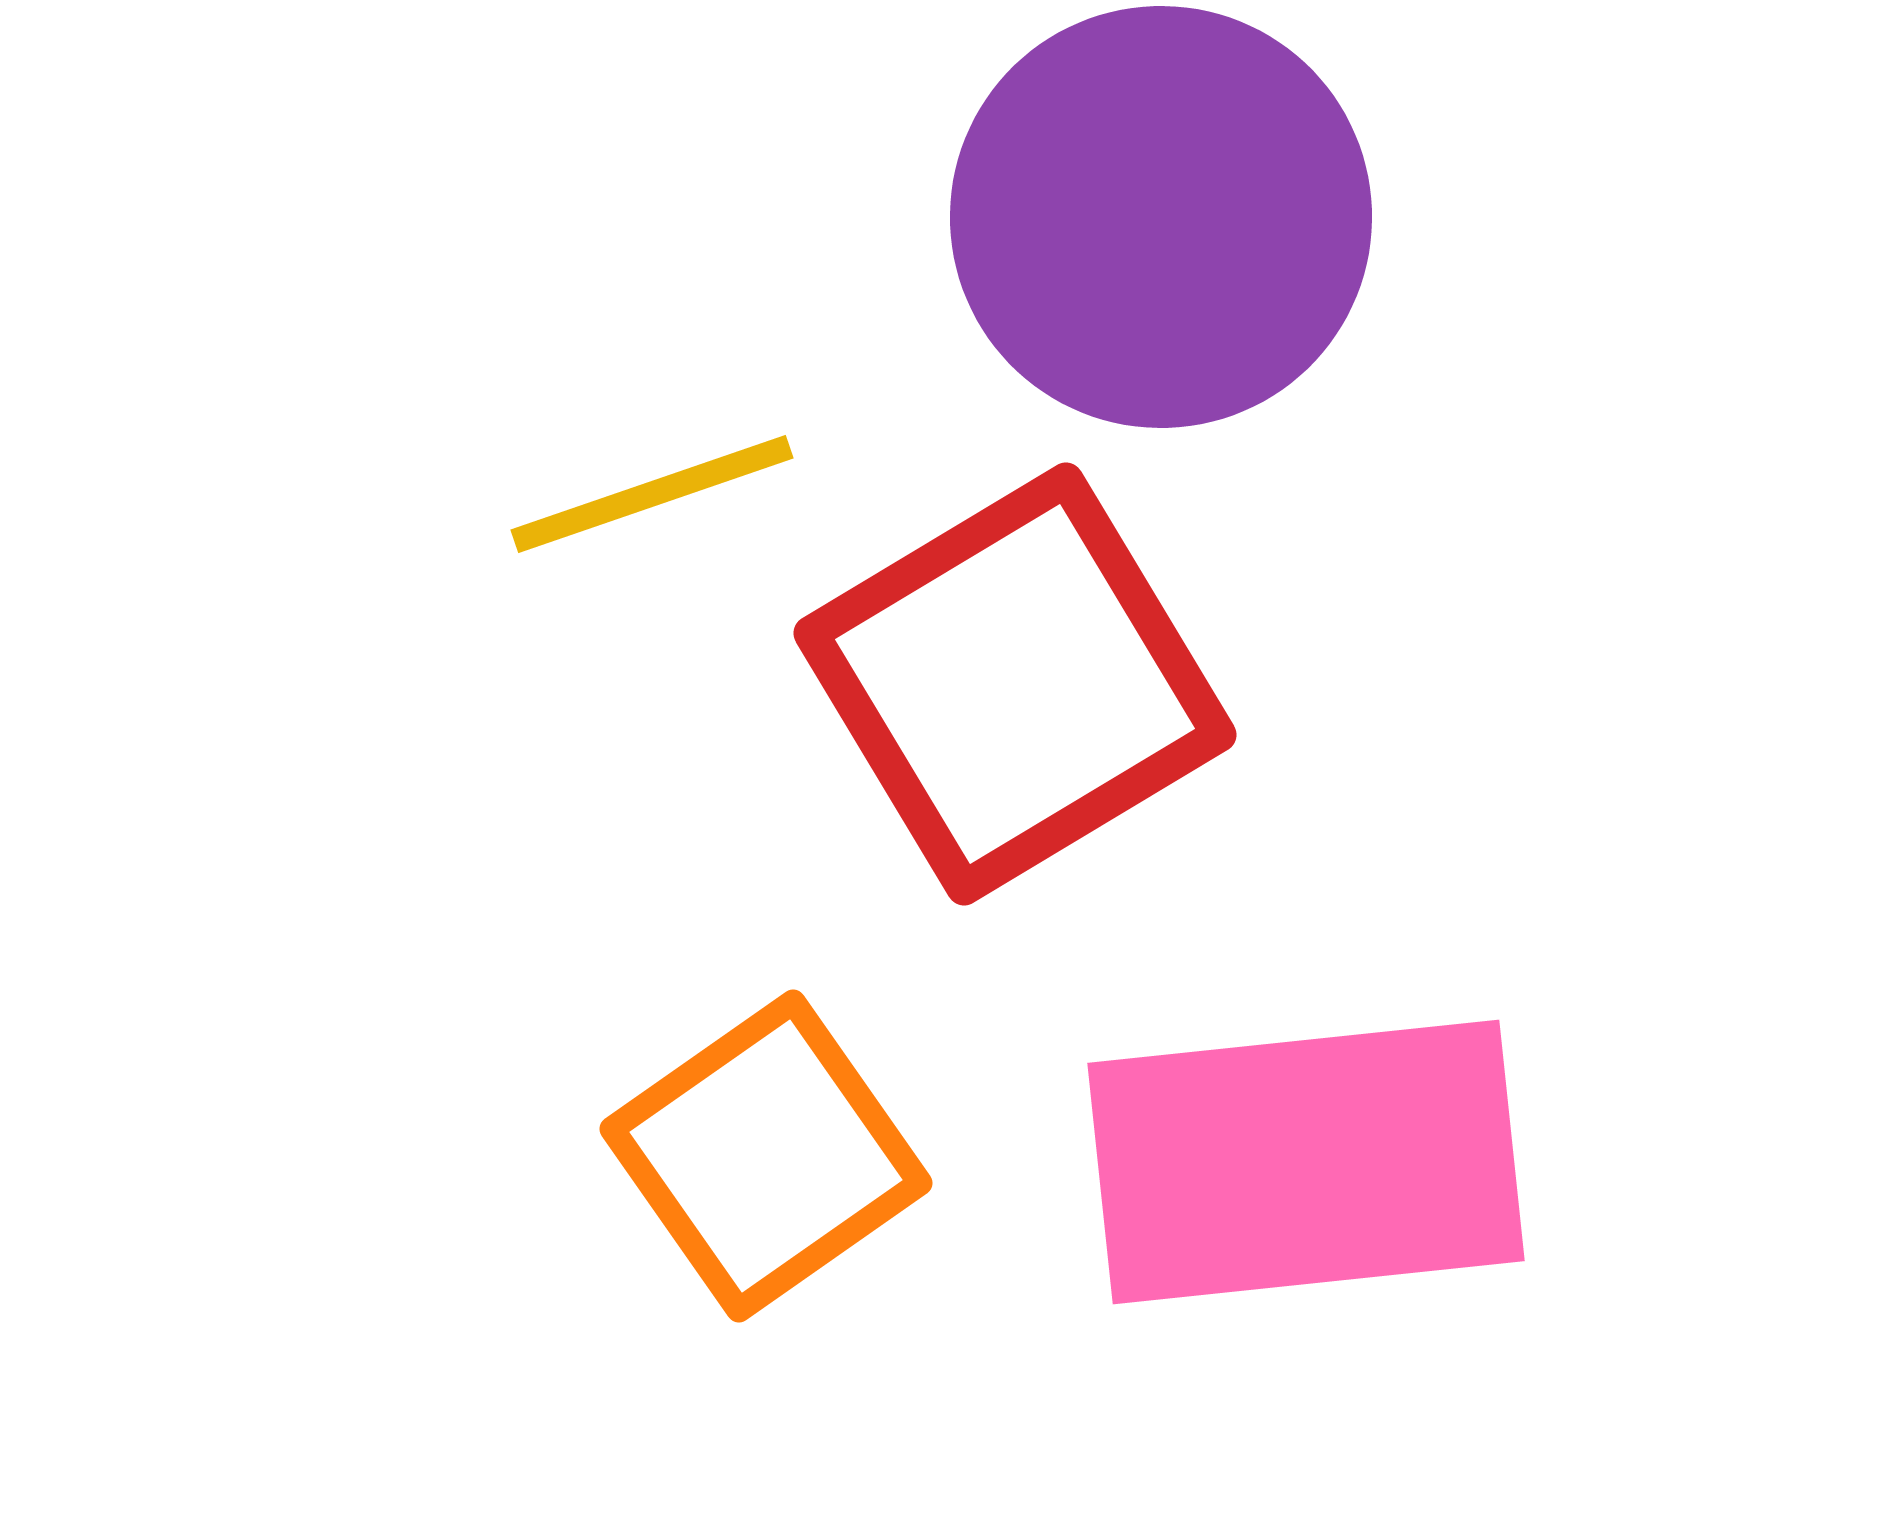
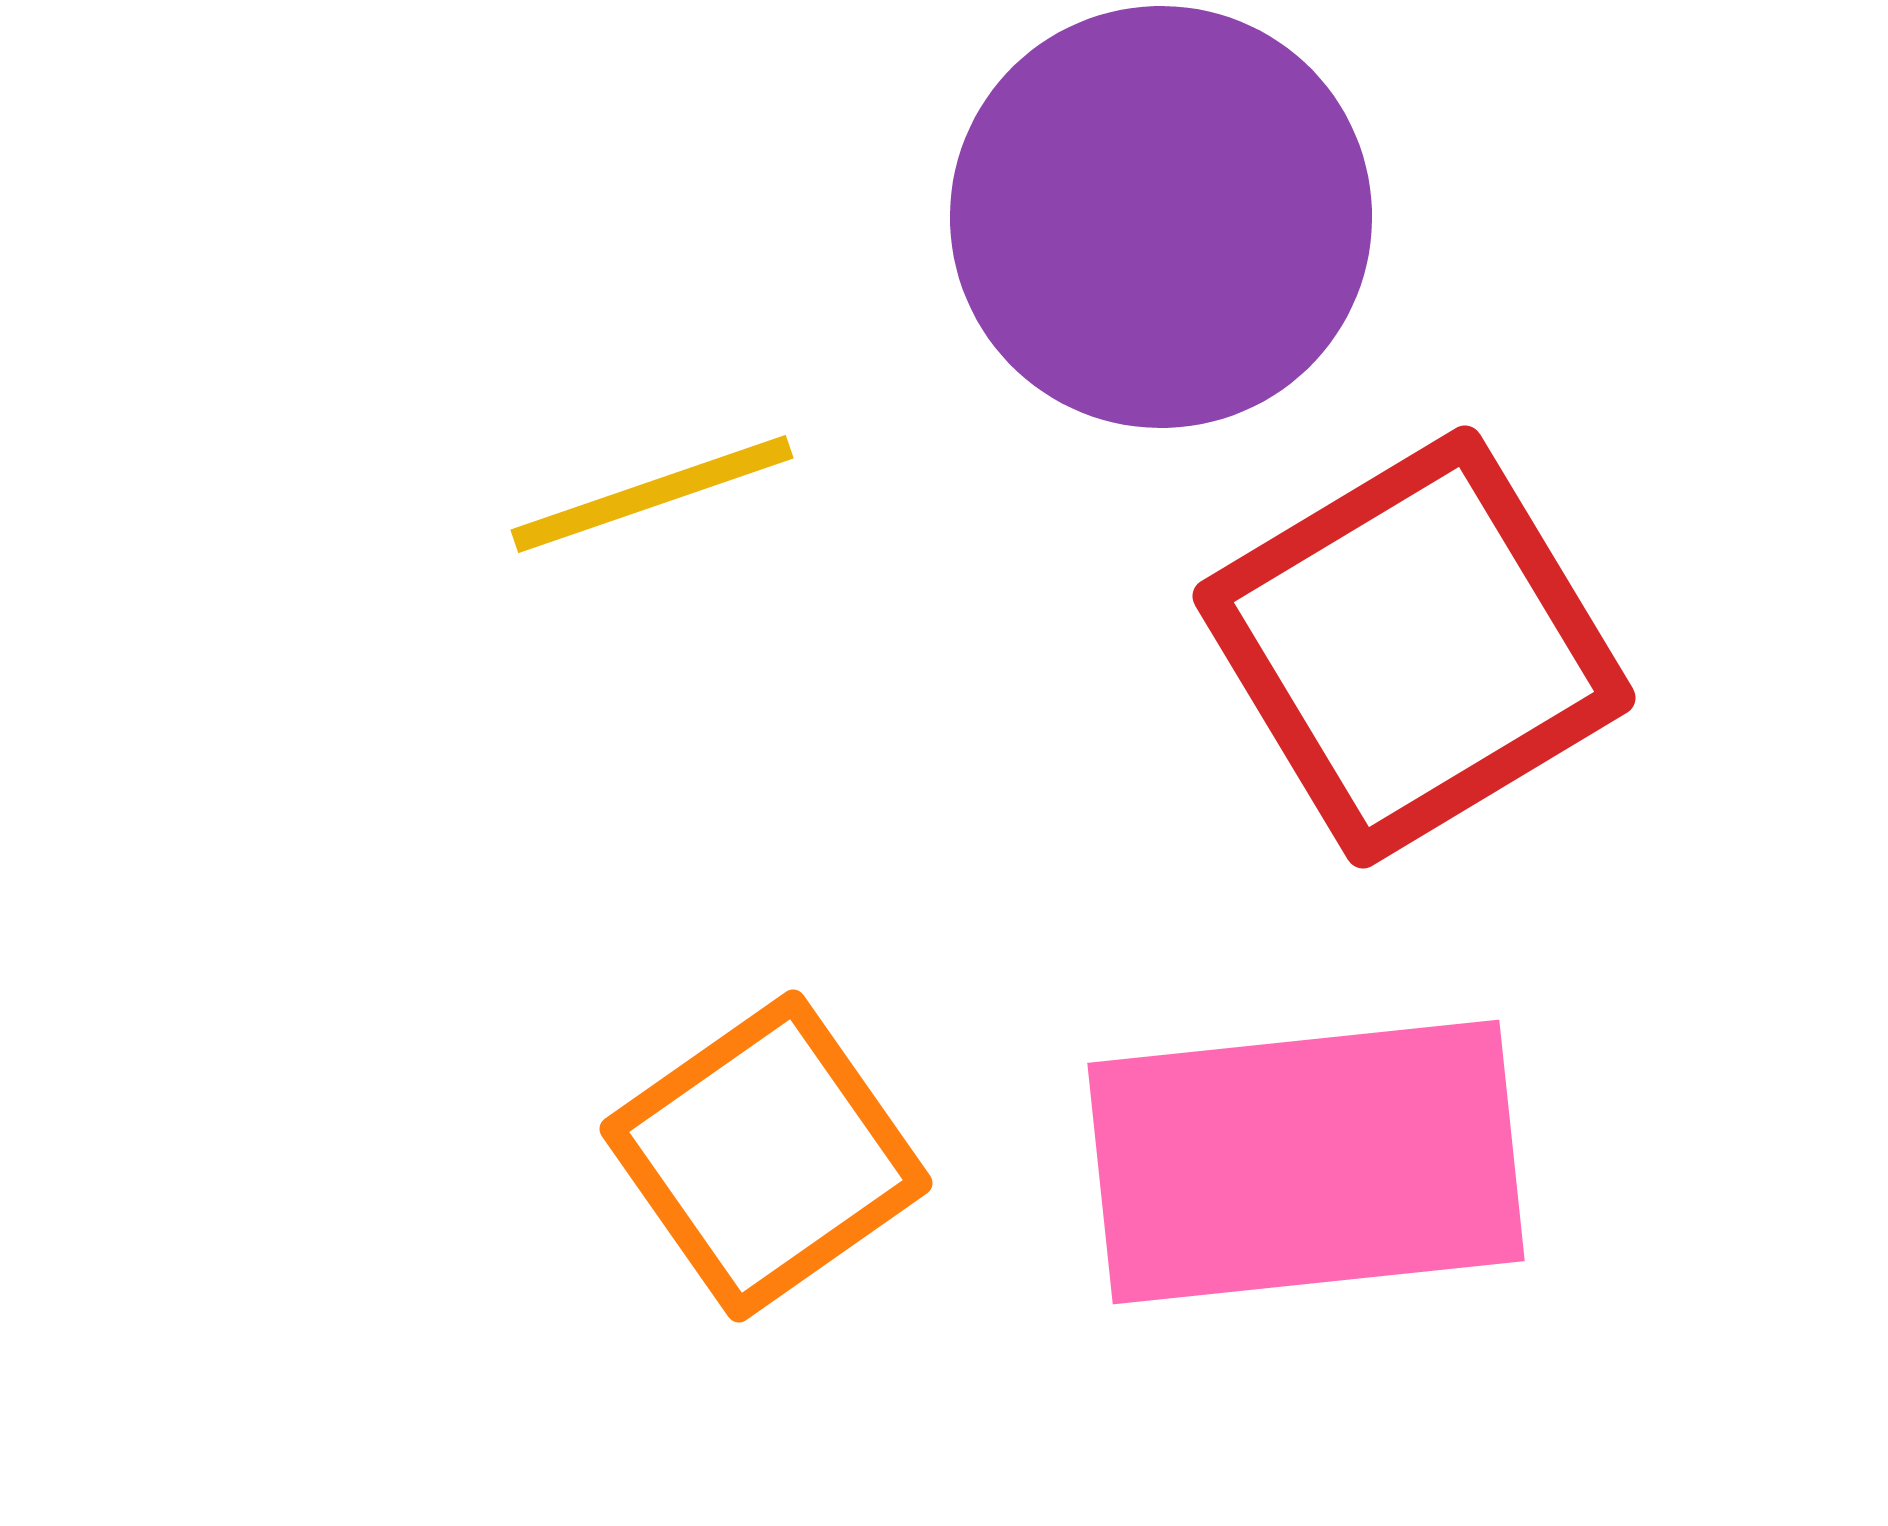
red square: moved 399 px right, 37 px up
